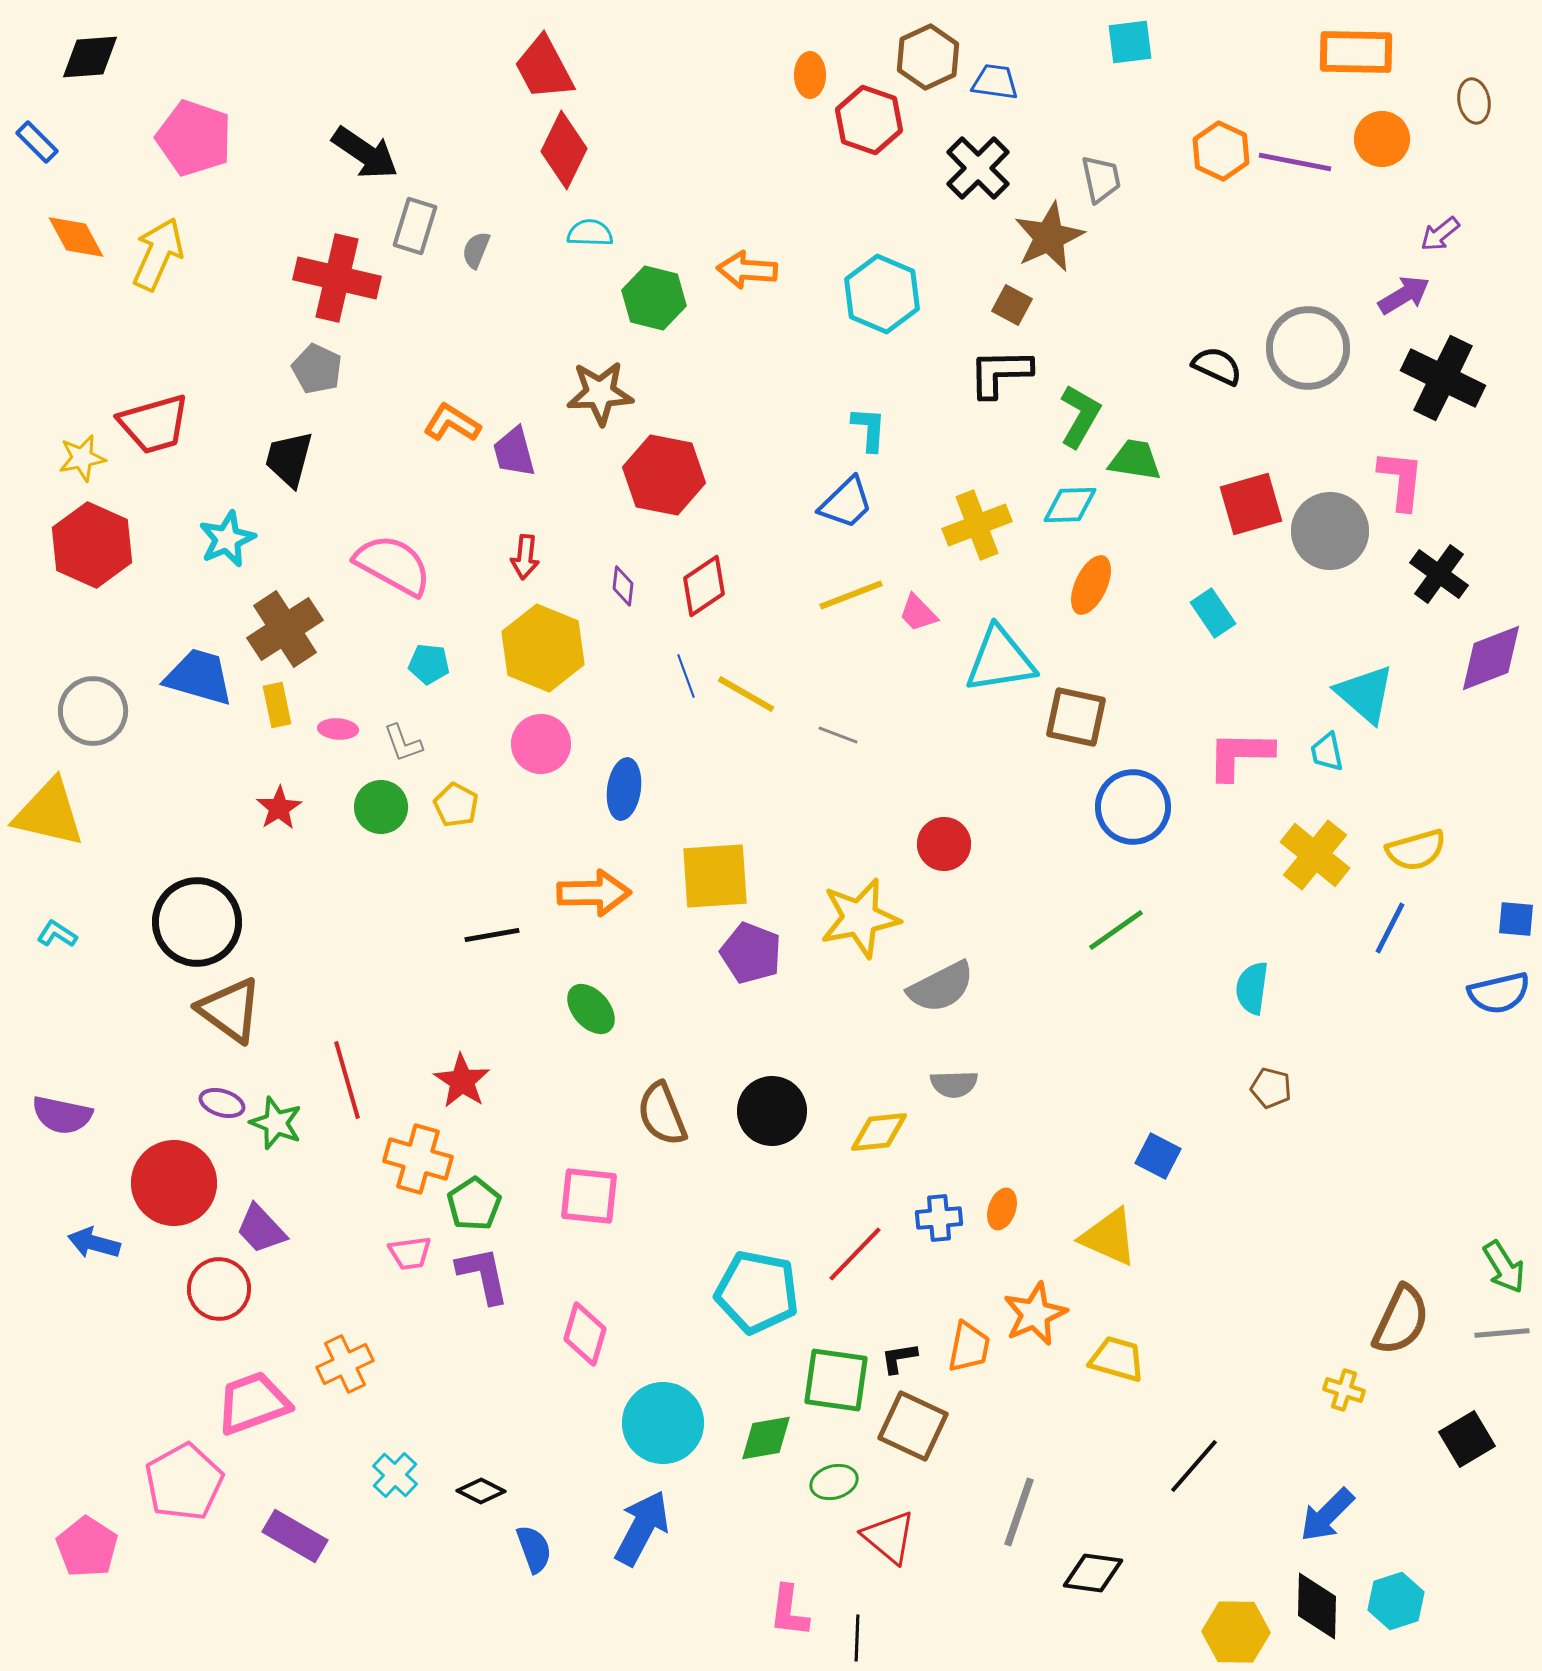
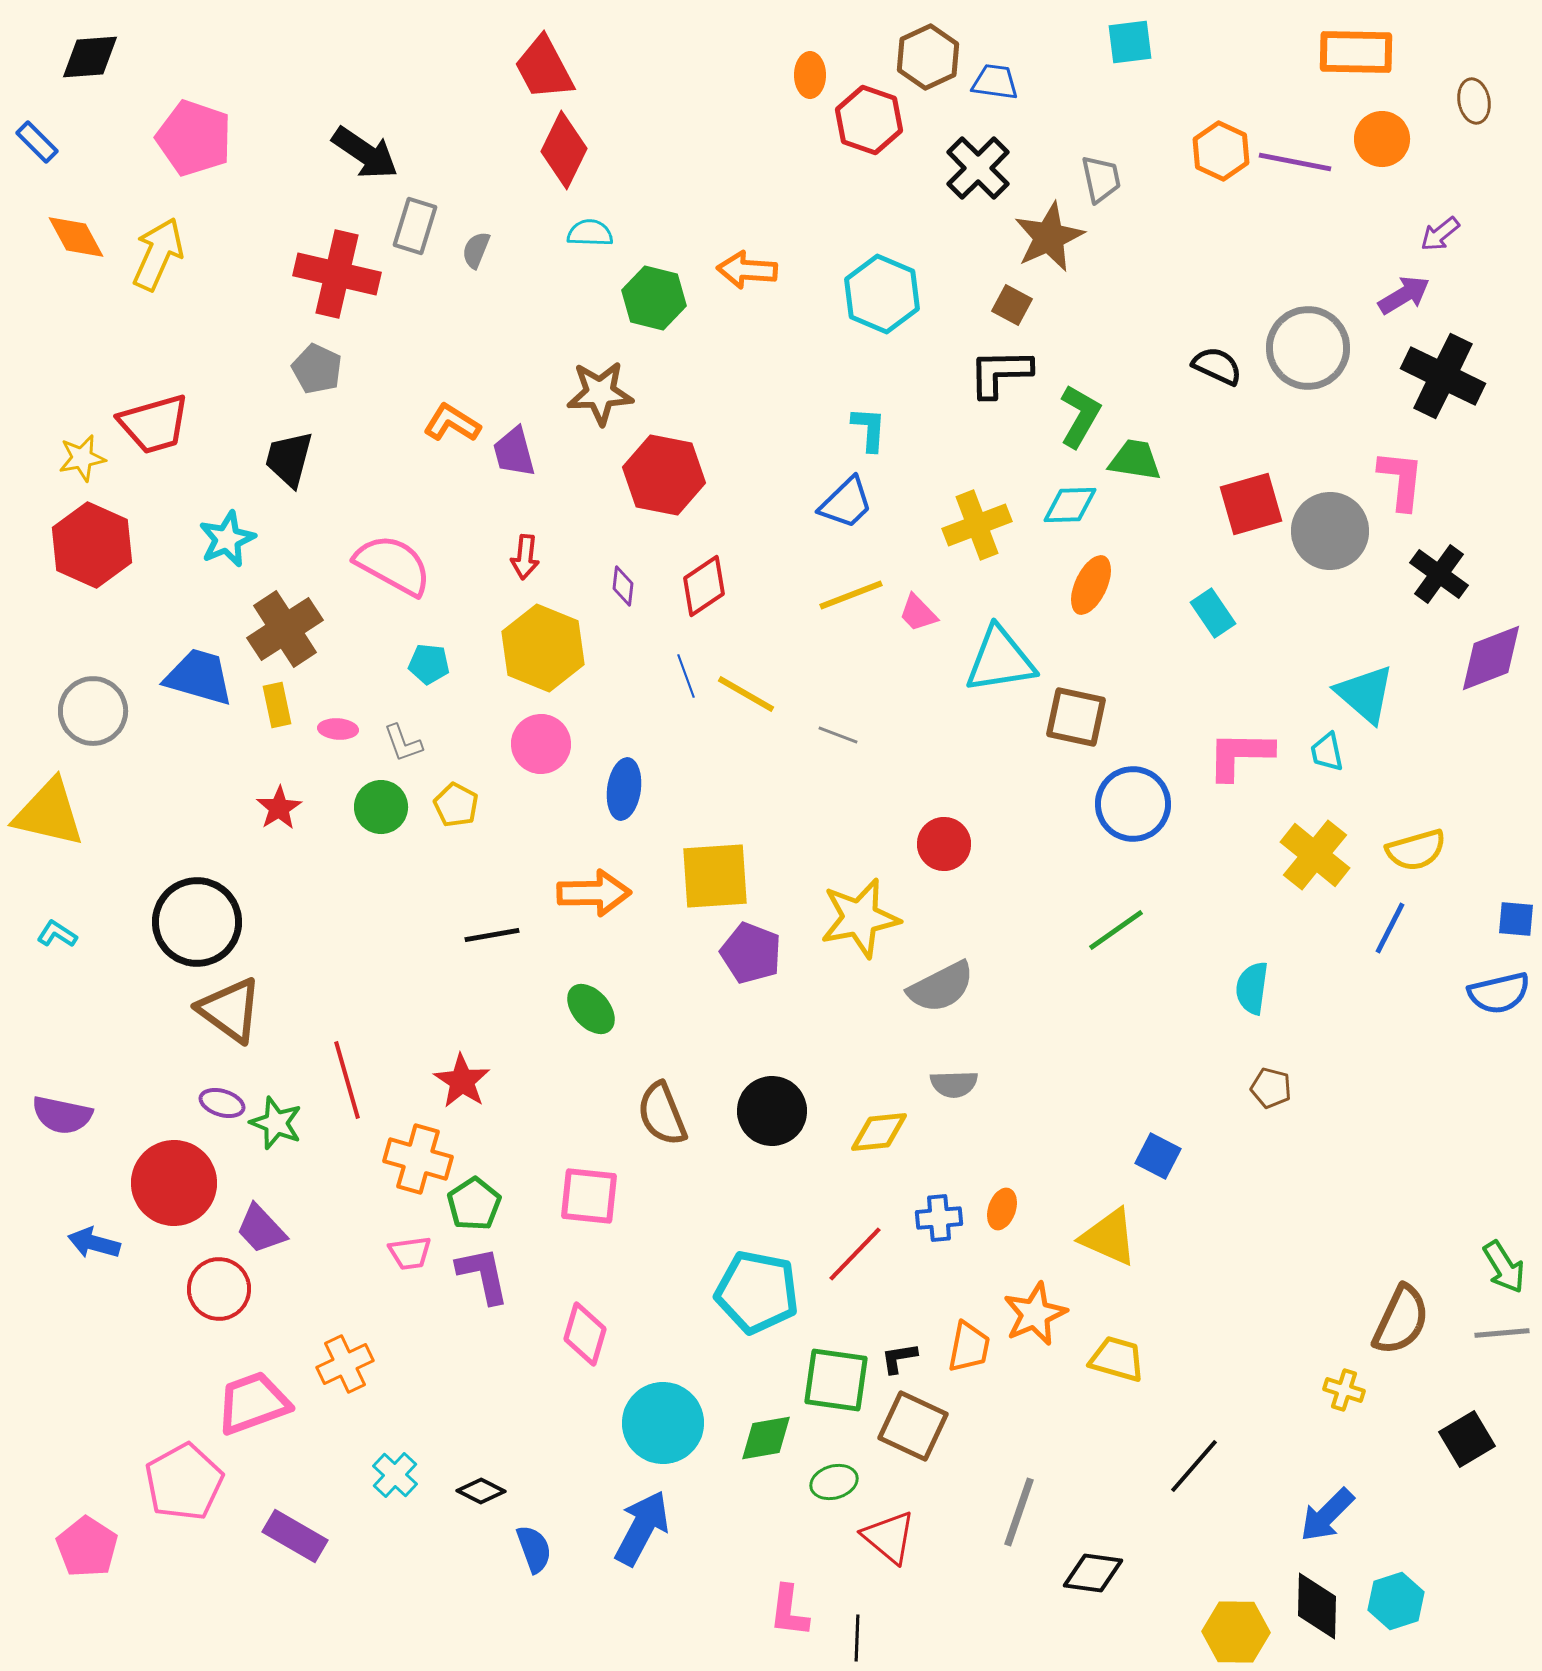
red cross at (337, 278): moved 4 px up
black cross at (1443, 378): moved 2 px up
blue circle at (1133, 807): moved 3 px up
